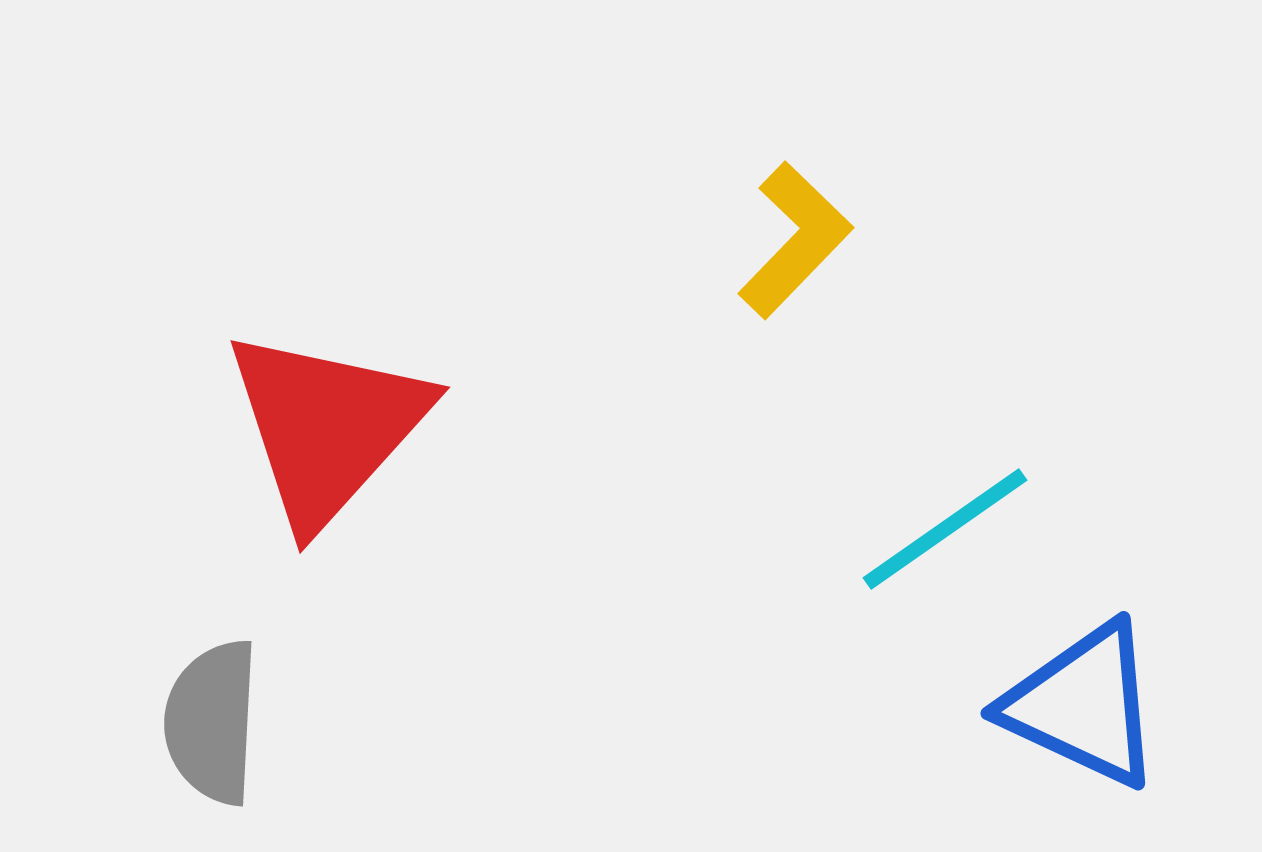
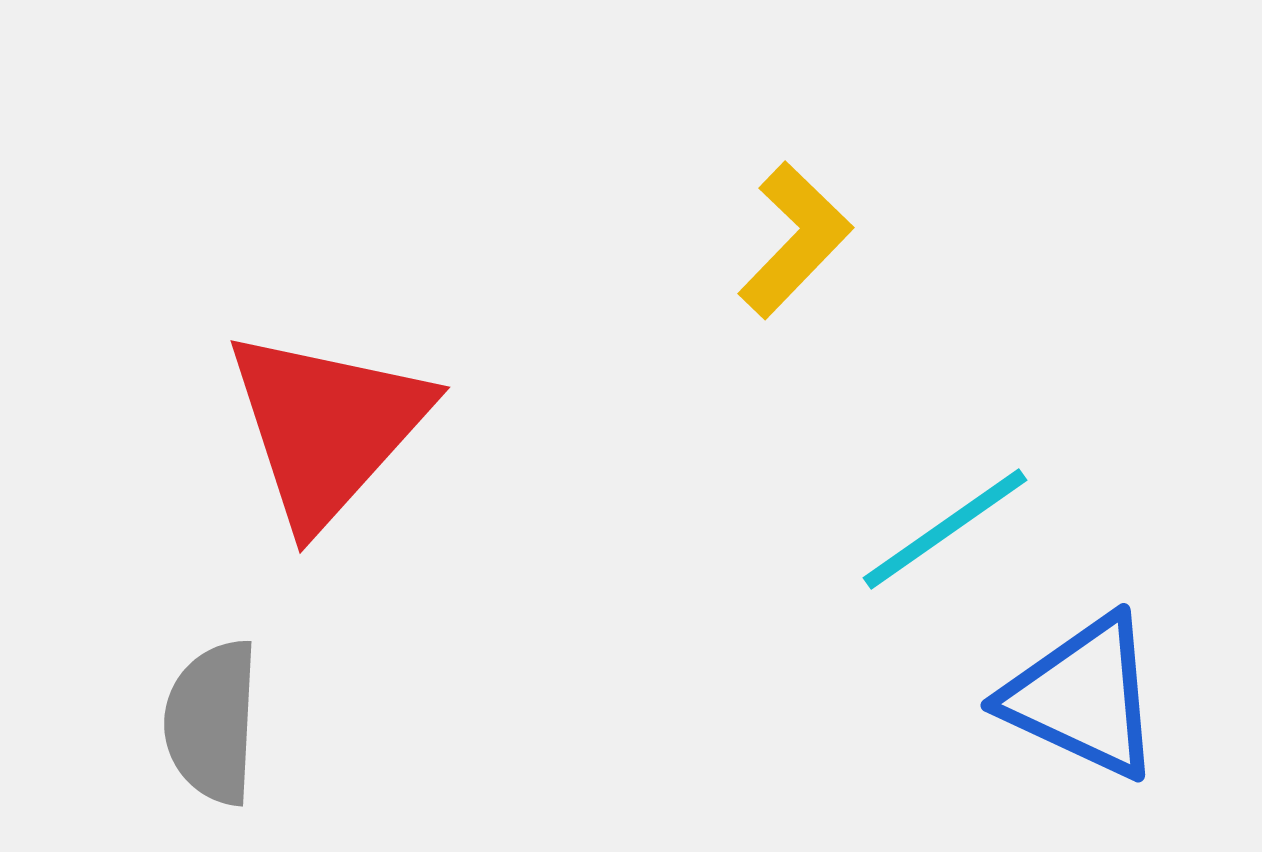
blue triangle: moved 8 px up
